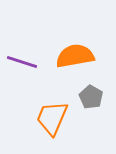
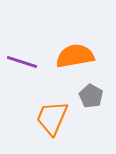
gray pentagon: moved 1 px up
